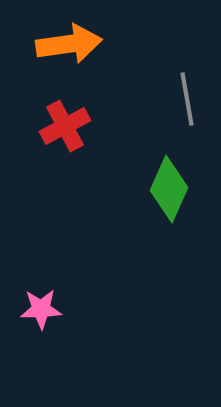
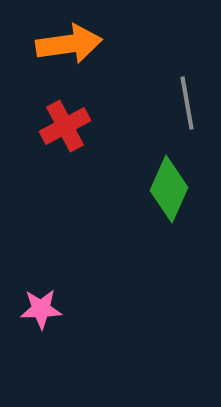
gray line: moved 4 px down
